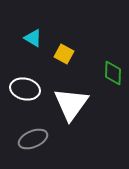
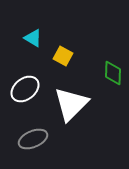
yellow square: moved 1 px left, 2 px down
white ellipse: rotated 52 degrees counterclockwise
white triangle: rotated 9 degrees clockwise
